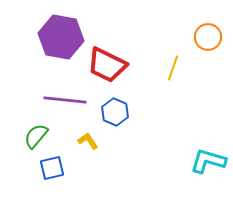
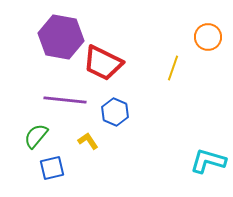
red trapezoid: moved 4 px left, 2 px up
